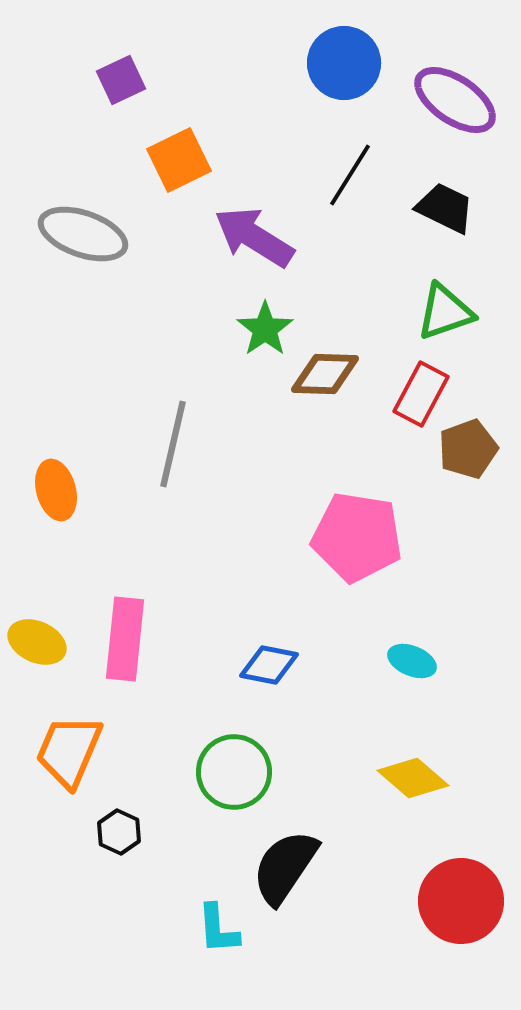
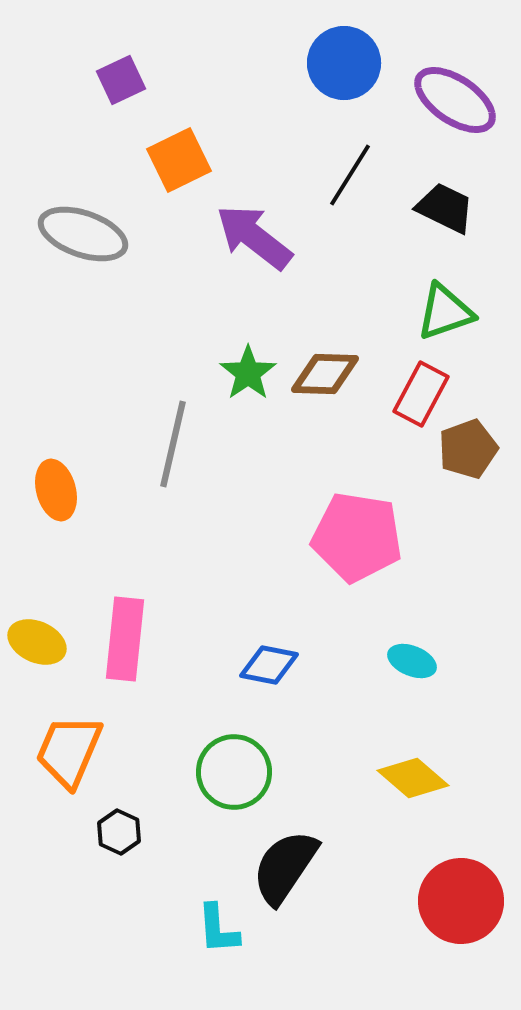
purple arrow: rotated 6 degrees clockwise
green star: moved 17 px left, 44 px down
